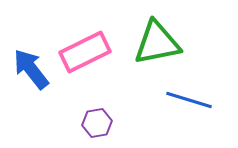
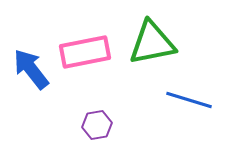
green triangle: moved 5 px left
pink rectangle: rotated 15 degrees clockwise
purple hexagon: moved 2 px down
